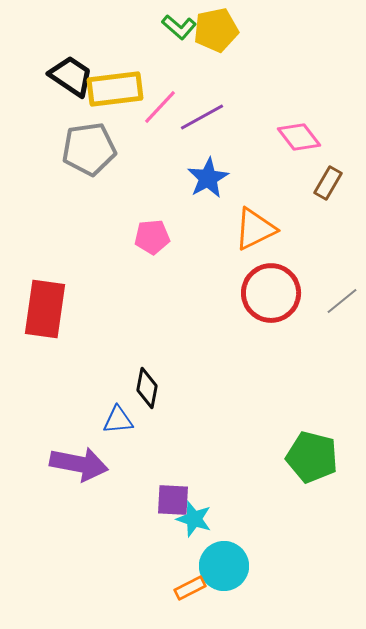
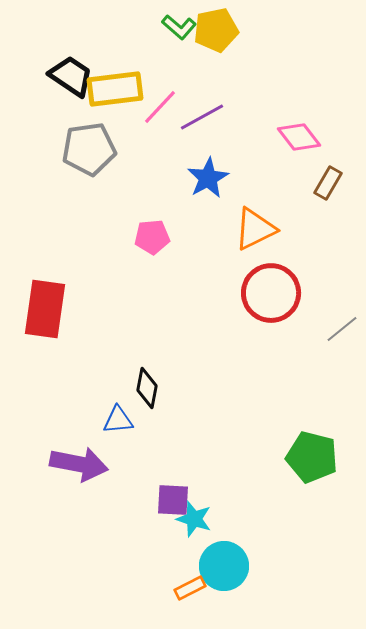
gray line: moved 28 px down
